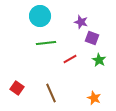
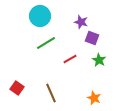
green line: rotated 24 degrees counterclockwise
